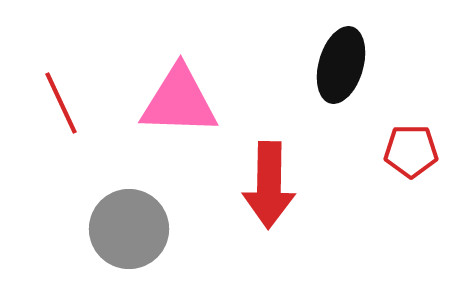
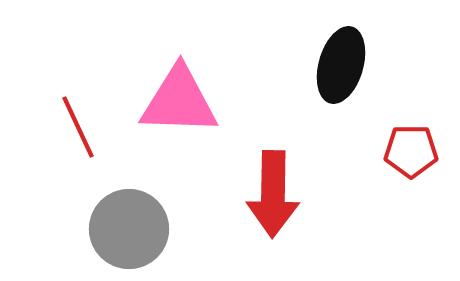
red line: moved 17 px right, 24 px down
red arrow: moved 4 px right, 9 px down
